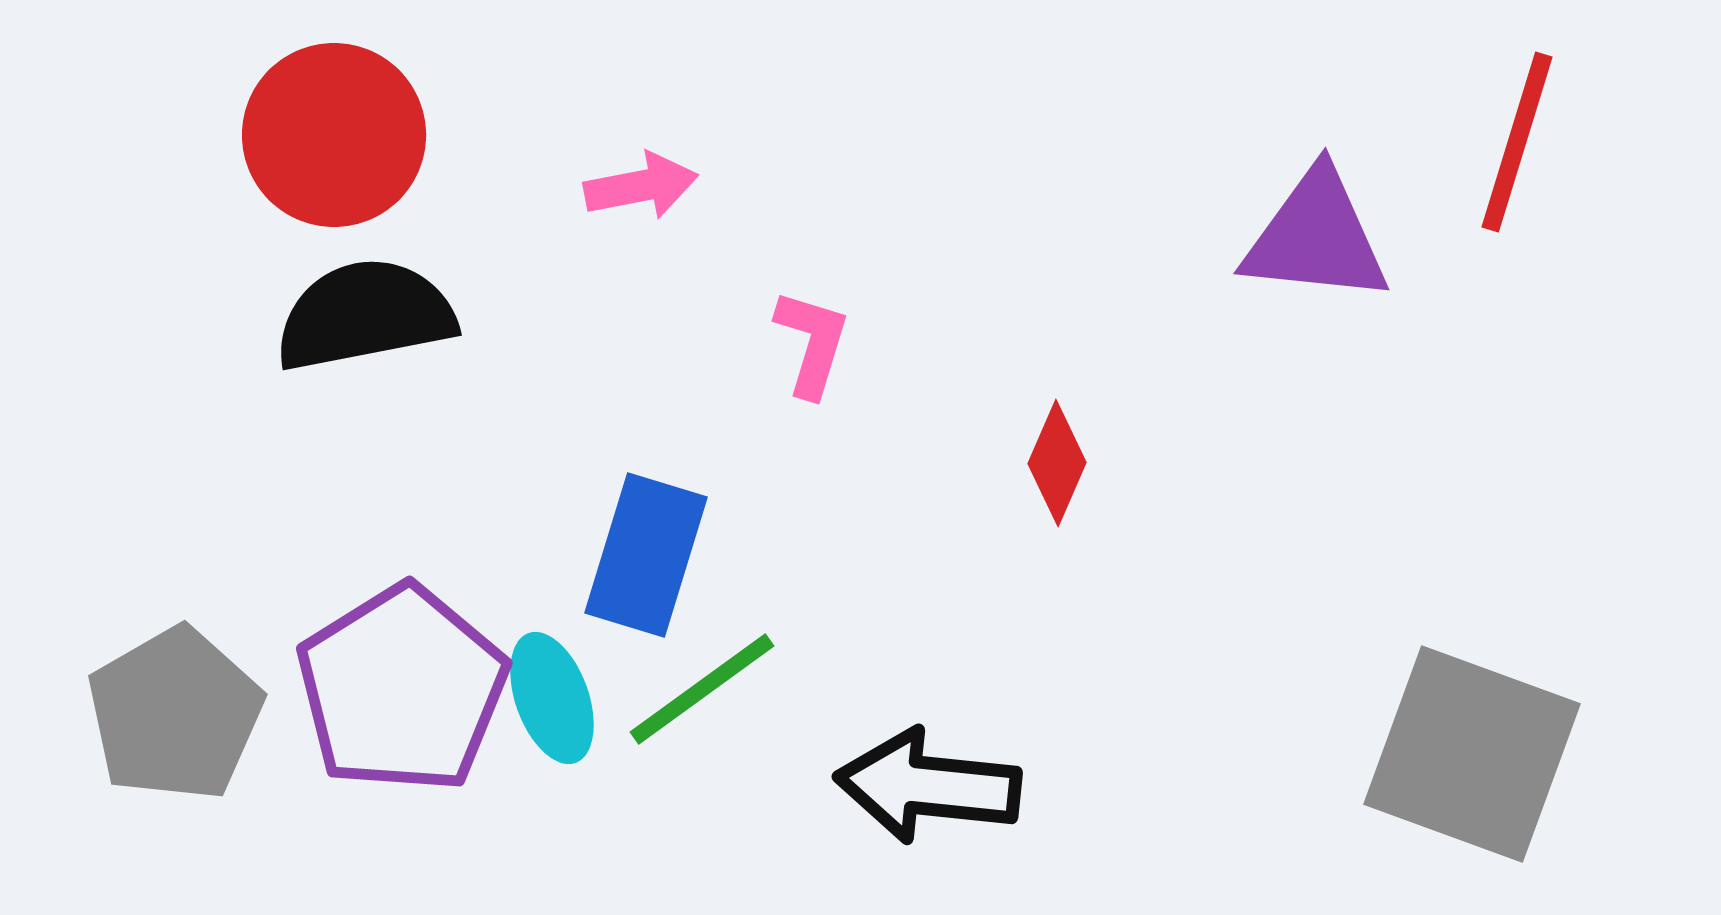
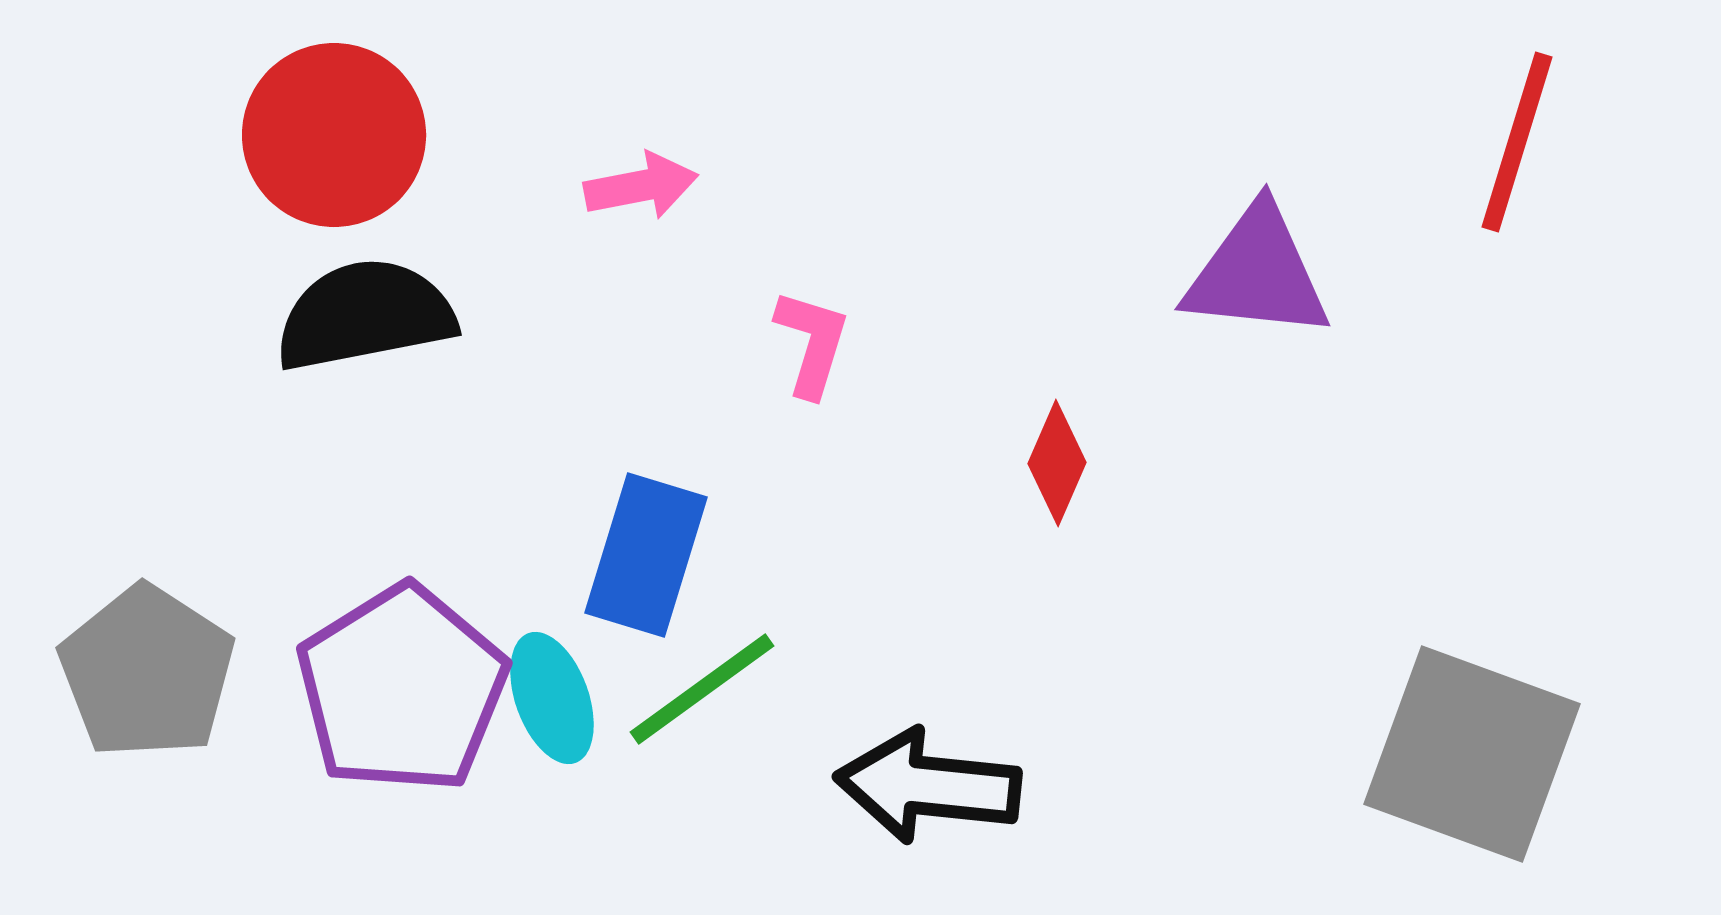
purple triangle: moved 59 px left, 36 px down
gray pentagon: moved 28 px left, 42 px up; rotated 9 degrees counterclockwise
